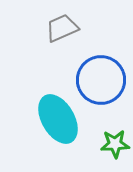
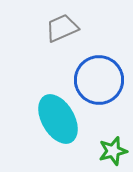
blue circle: moved 2 px left
green star: moved 2 px left, 7 px down; rotated 12 degrees counterclockwise
